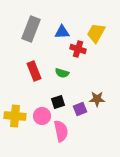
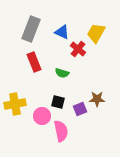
blue triangle: rotated 28 degrees clockwise
red cross: rotated 21 degrees clockwise
red rectangle: moved 9 px up
black square: rotated 32 degrees clockwise
yellow cross: moved 12 px up; rotated 15 degrees counterclockwise
